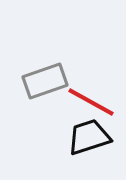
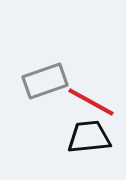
black trapezoid: rotated 12 degrees clockwise
